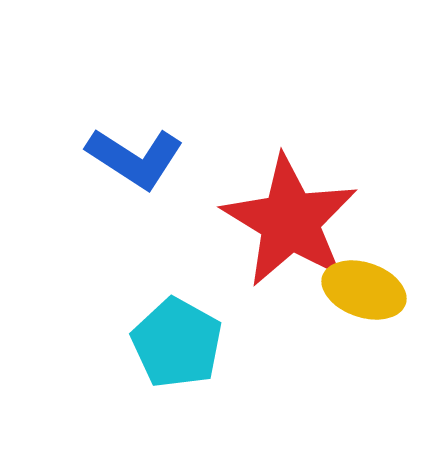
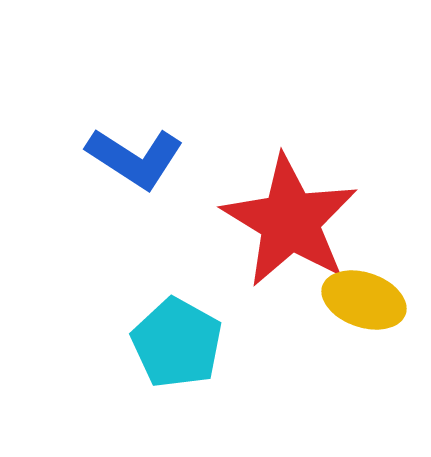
yellow ellipse: moved 10 px down
